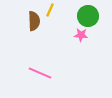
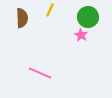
green circle: moved 1 px down
brown semicircle: moved 12 px left, 3 px up
pink star: rotated 24 degrees clockwise
